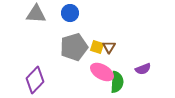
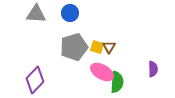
purple semicircle: moved 10 px right; rotated 70 degrees counterclockwise
